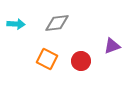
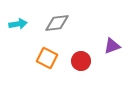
cyan arrow: moved 2 px right; rotated 12 degrees counterclockwise
orange square: moved 1 px up
